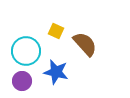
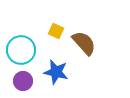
brown semicircle: moved 1 px left, 1 px up
cyan circle: moved 5 px left, 1 px up
purple circle: moved 1 px right
